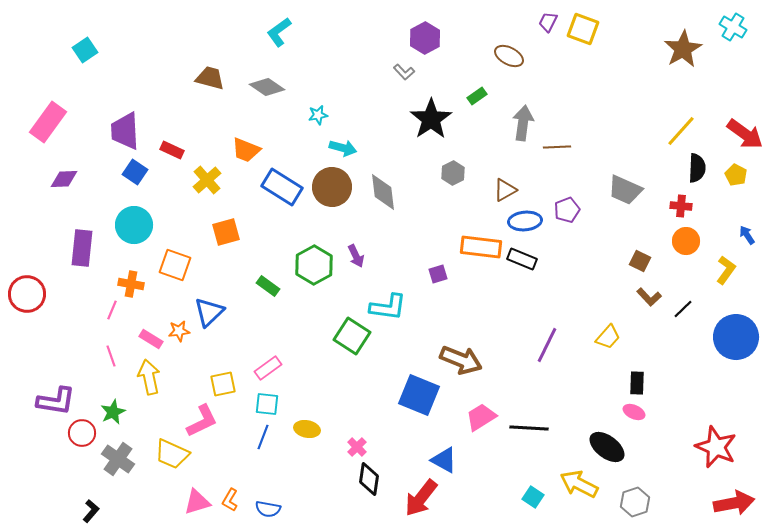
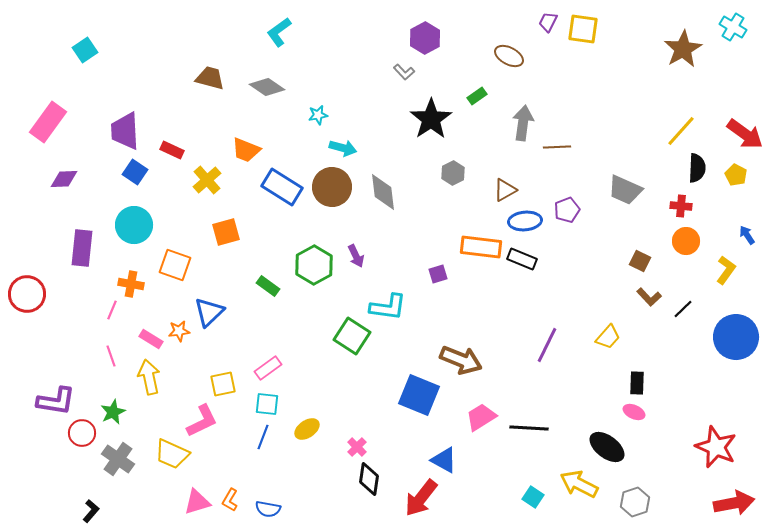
yellow square at (583, 29): rotated 12 degrees counterclockwise
yellow ellipse at (307, 429): rotated 45 degrees counterclockwise
